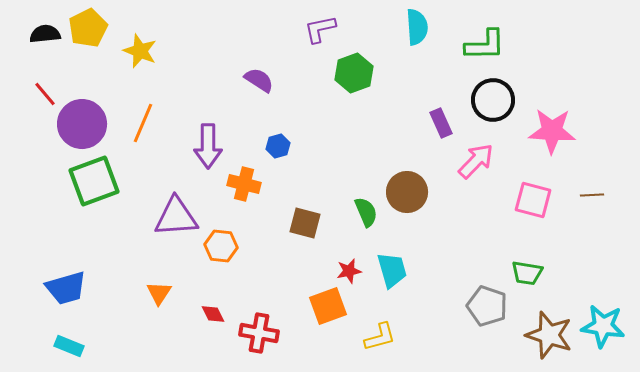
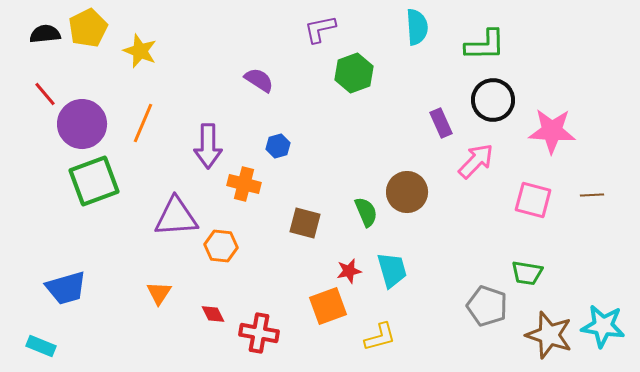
cyan rectangle: moved 28 px left
